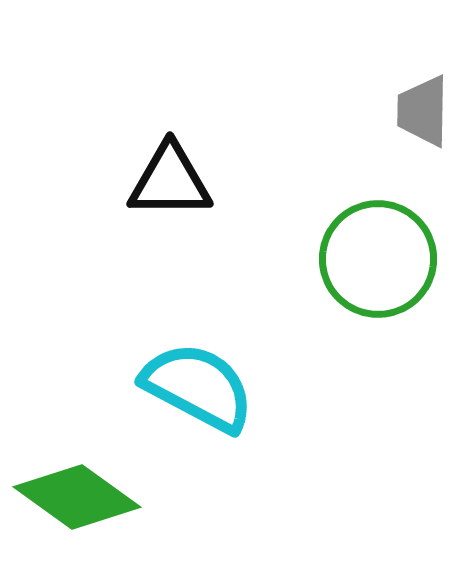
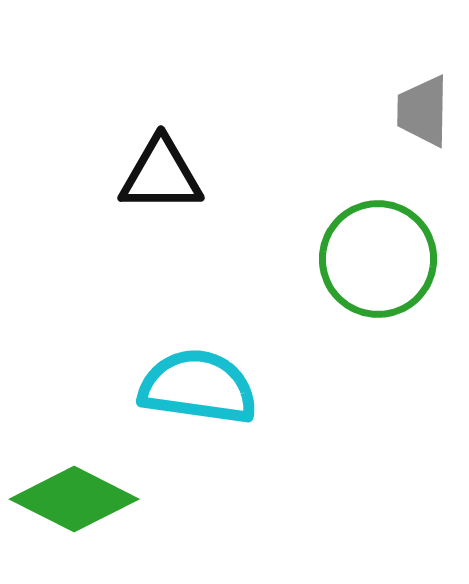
black triangle: moved 9 px left, 6 px up
cyan semicircle: rotated 20 degrees counterclockwise
green diamond: moved 3 px left, 2 px down; rotated 9 degrees counterclockwise
